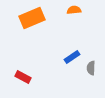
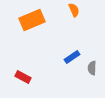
orange semicircle: rotated 72 degrees clockwise
orange rectangle: moved 2 px down
gray semicircle: moved 1 px right
